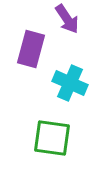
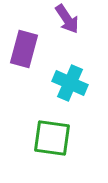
purple rectangle: moved 7 px left
